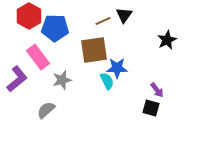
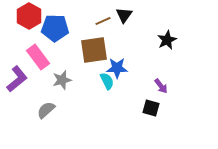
purple arrow: moved 4 px right, 4 px up
